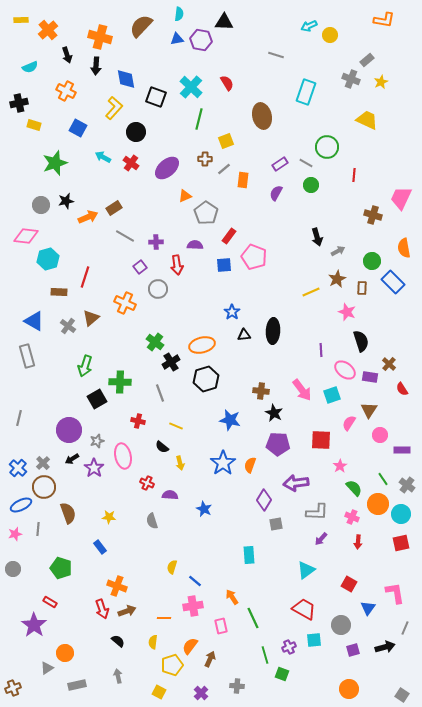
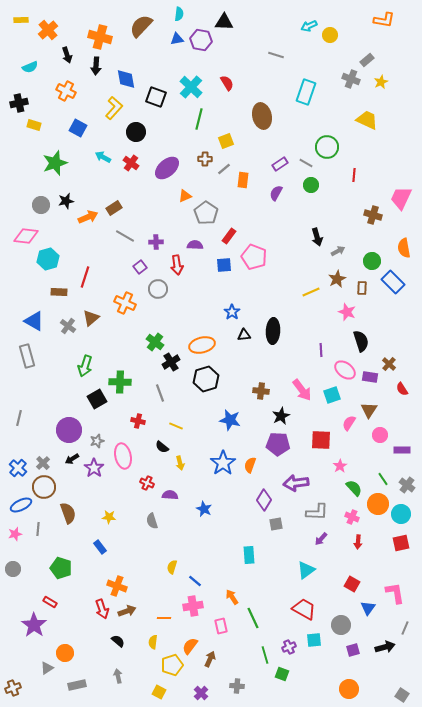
black star at (274, 413): moved 7 px right, 3 px down; rotated 18 degrees clockwise
red square at (349, 584): moved 3 px right
